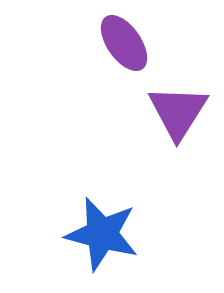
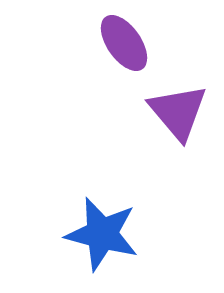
purple triangle: rotated 12 degrees counterclockwise
